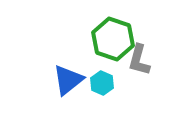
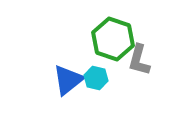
cyan hexagon: moved 6 px left, 5 px up; rotated 10 degrees counterclockwise
